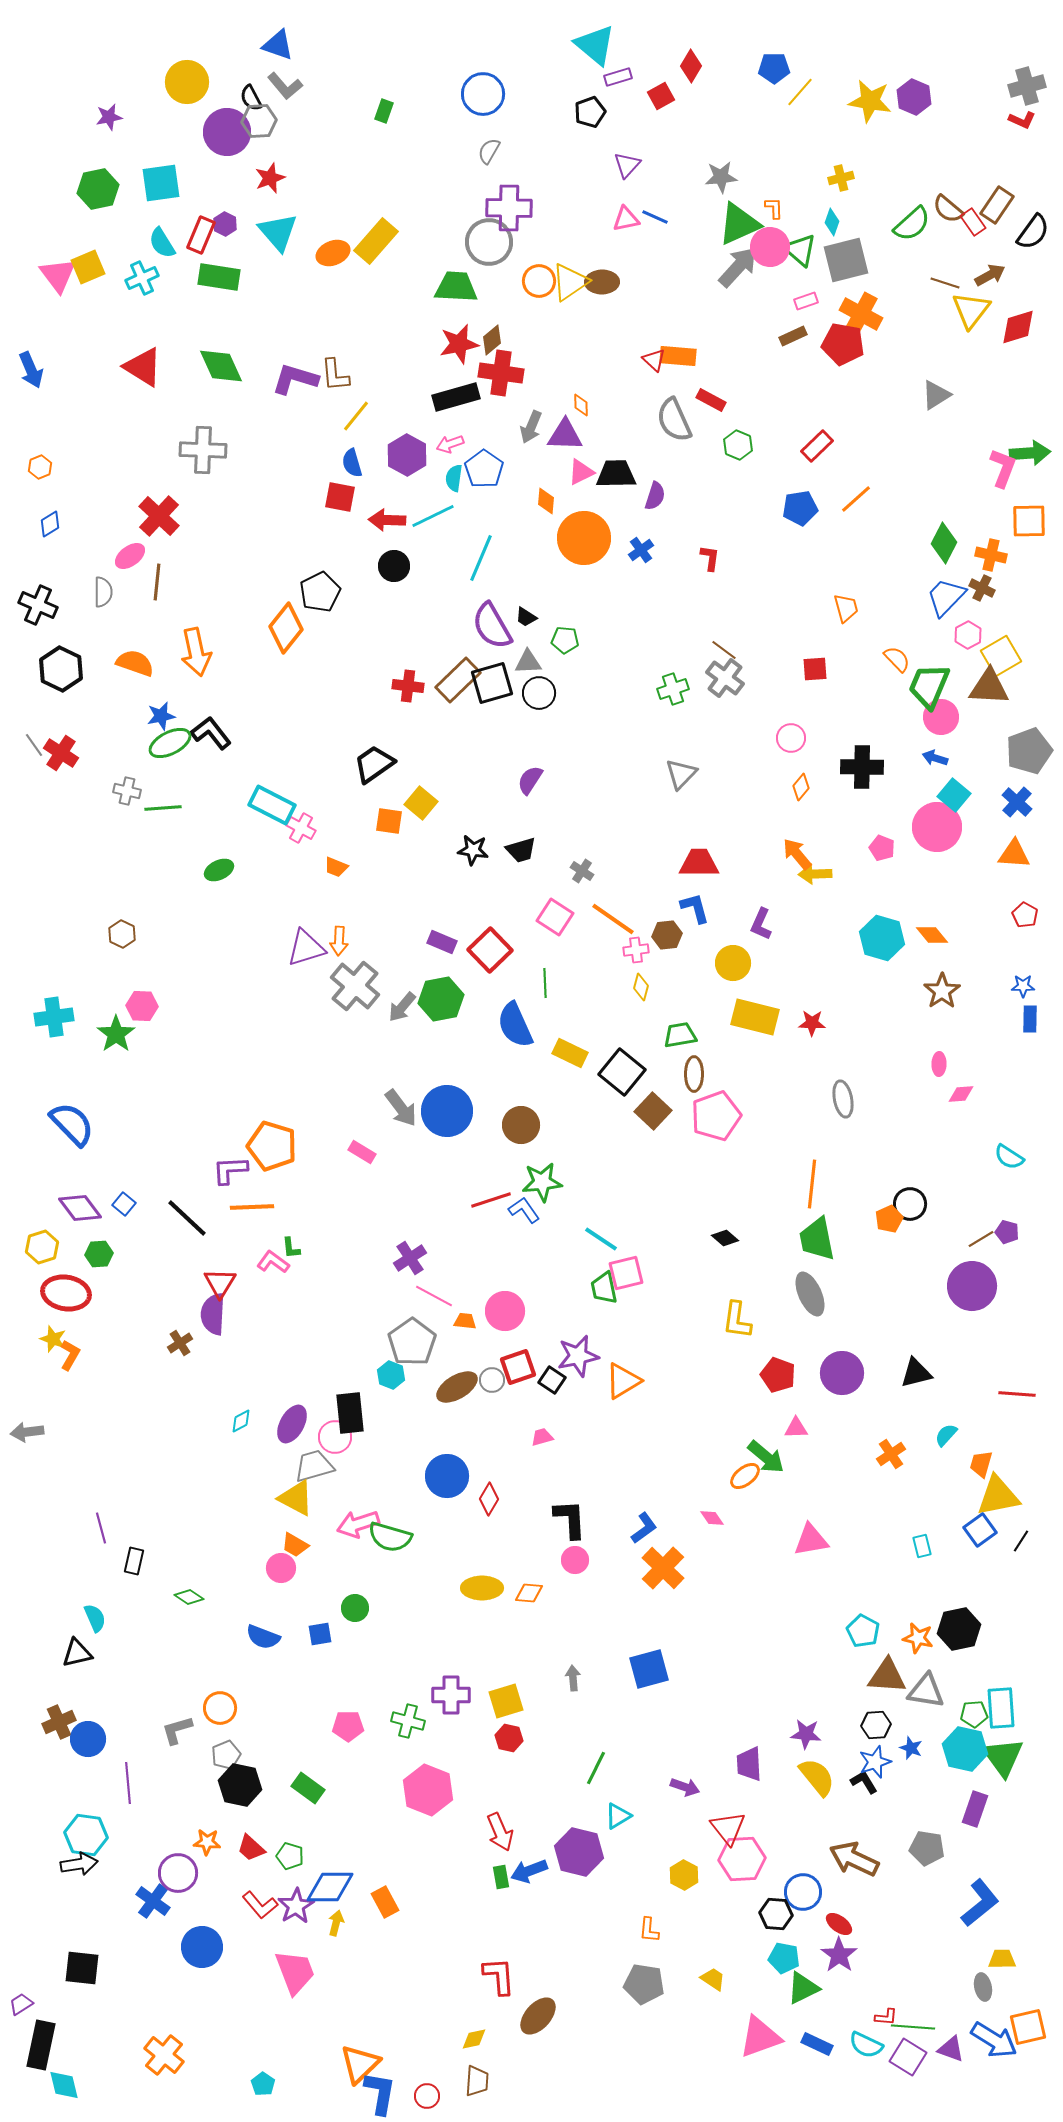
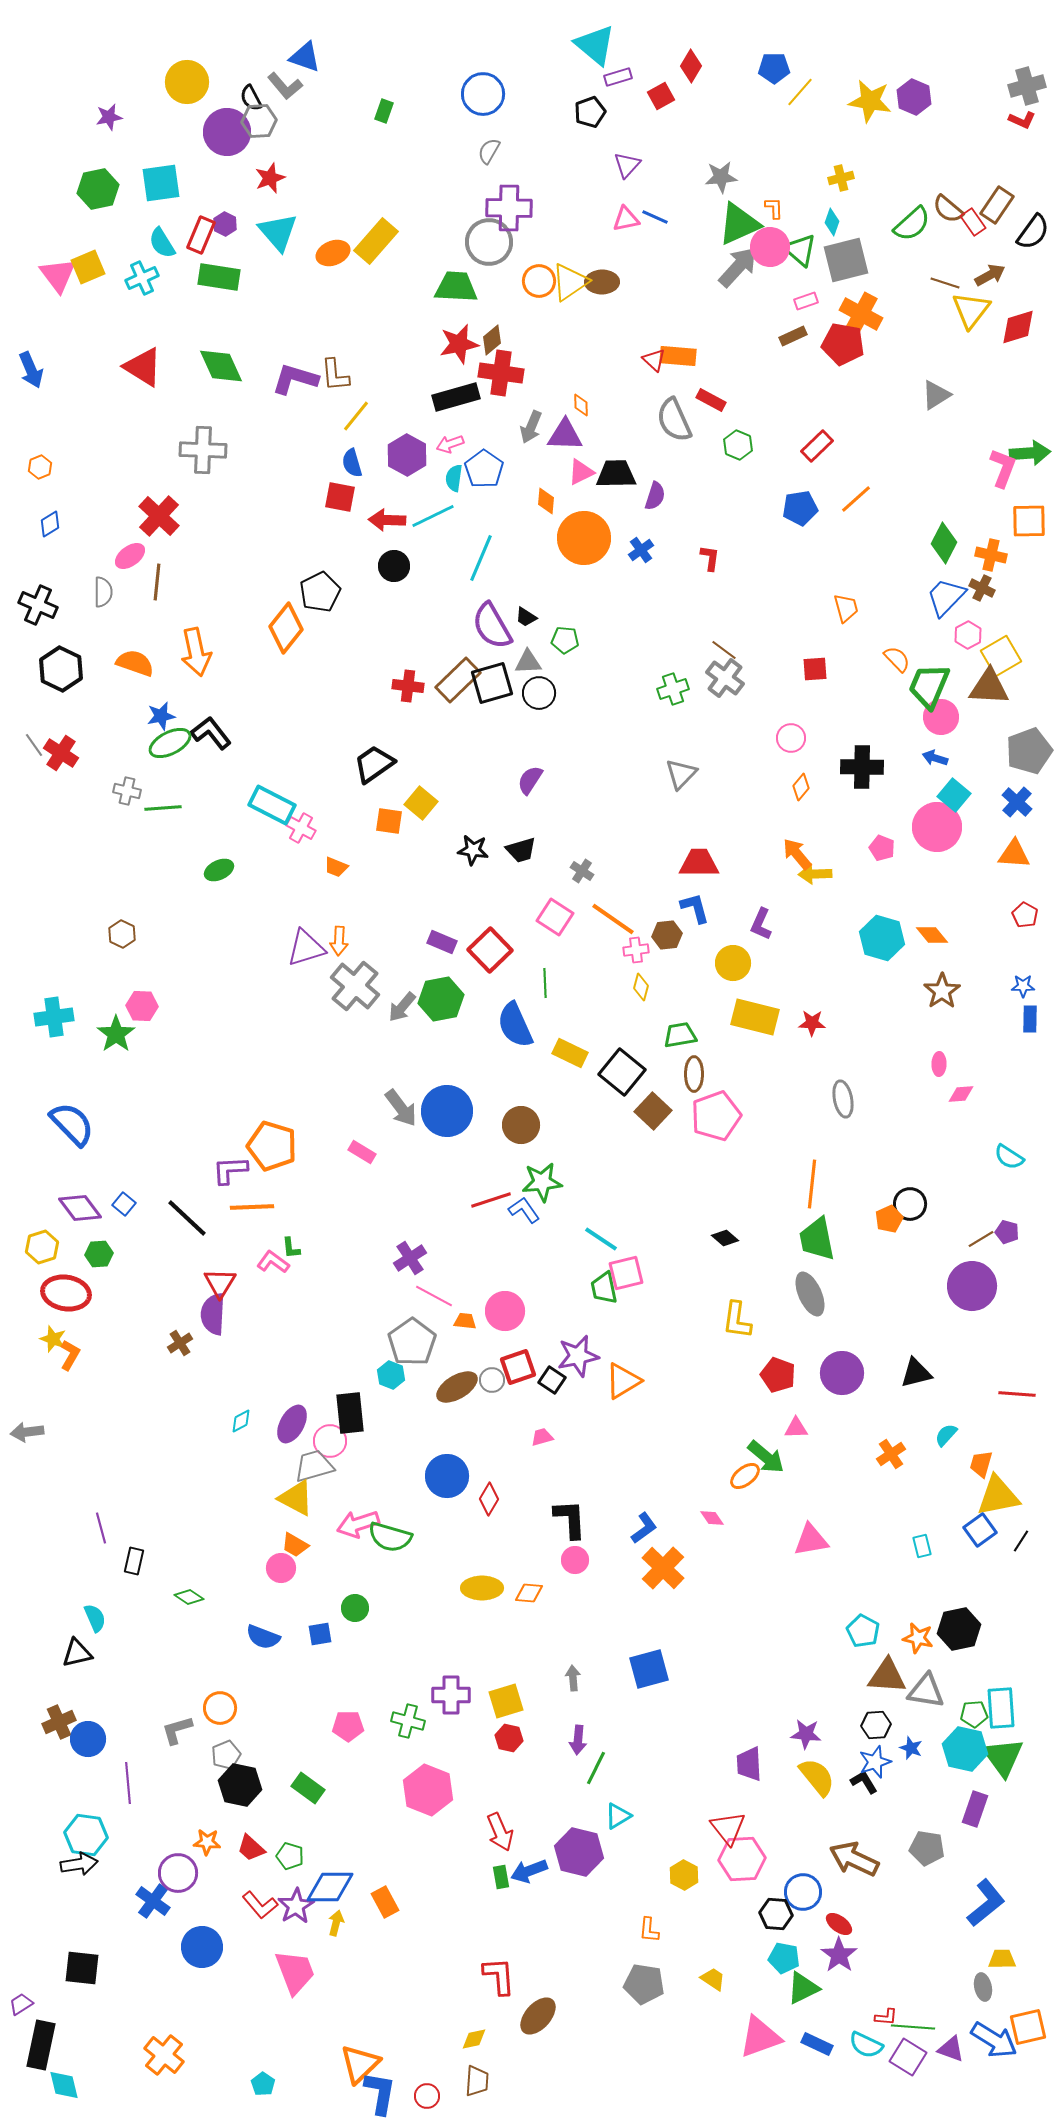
blue triangle at (278, 45): moved 27 px right, 12 px down
pink circle at (335, 1437): moved 5 px left, 4 px down
purple arrow at (685, 1787): moved 107 px left, 47 px up; rotated 76 degrees clockwise
blue L-shape at (980, 1903): moved 6 px right
